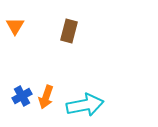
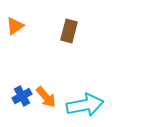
orange triangle: rotated 24 degrees clockwise
orange arrow: rotated 60 degrees counterclockwise
